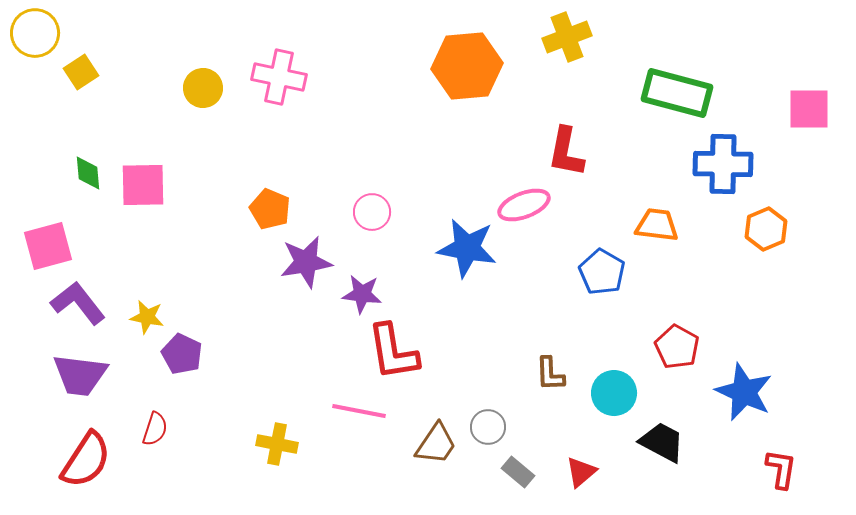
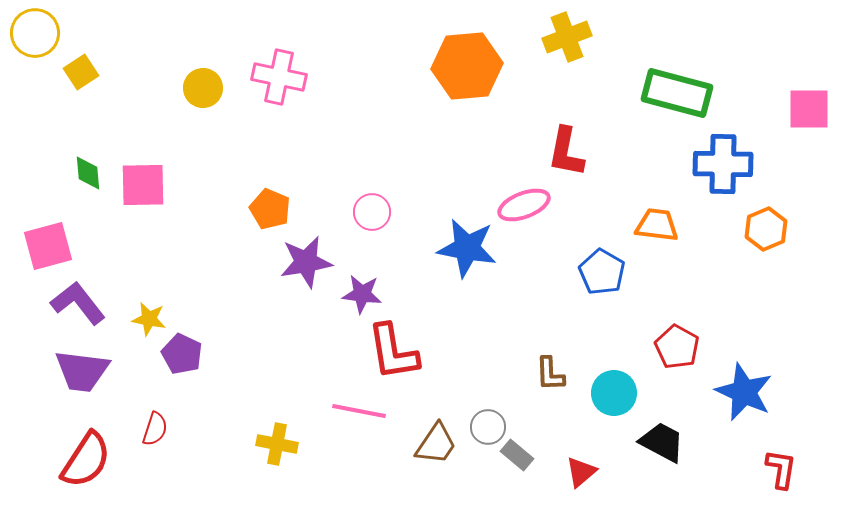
yellow star at (147, 317): moved 2 px right, 2 px down
purple trapezoid at (80, 375): moved 2 px right, 4 px up
gray rectangle at (518, 472): moved 1 px left, 17 px up
